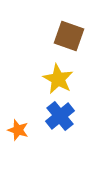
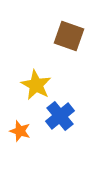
yellow star: moved 22 px left, 6 px down
orange star: moved 2 px right, 1 px down
